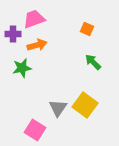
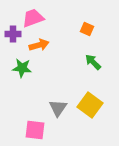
pink trapezoid: moved 1 px left, 1 px up
orange arrow: moved 2 px right
green star: rotated 18 degrees clockwise
yellow square: moved 5 px right
pink square: rotated 25 degrees counterclockwise
